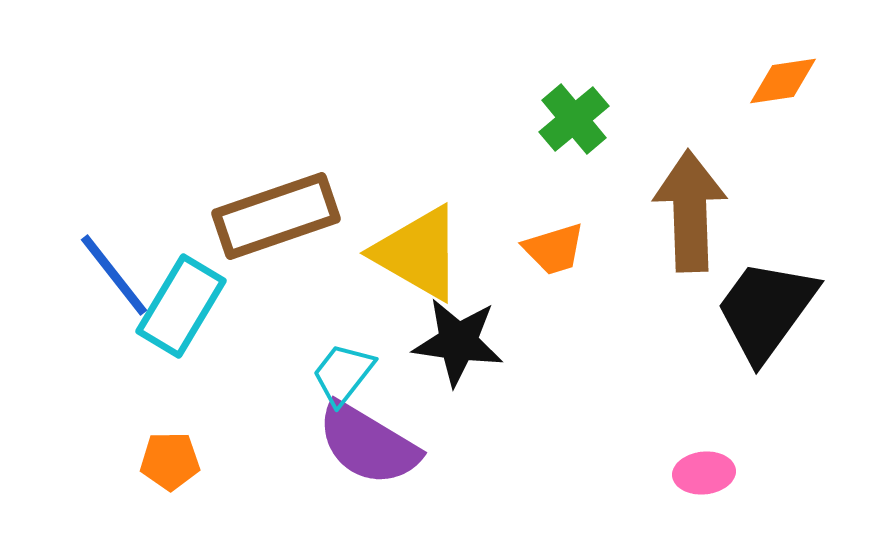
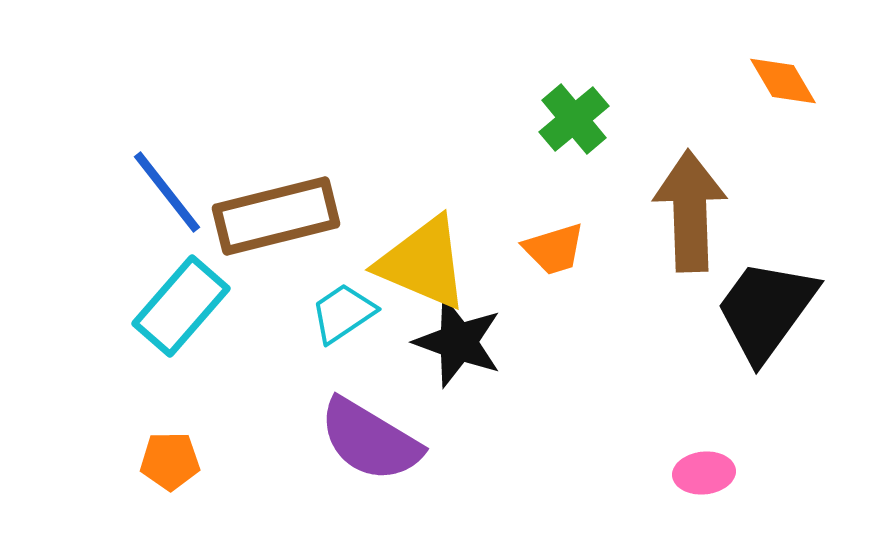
orange diamond: rotated 68 degrees clockwise
brown rectangle: rotated 5 degrees clockwise
yellow triangle: moved 5 px right, 10 px down; rotated 7 degrees counterclockwise
blue line: moved 53 px right, 83 px up
cyan rectangle: rotated 10 degrees clockwise
black star: rotated 12 degrees clockwise
cyan trapezoid: moved 61 px up; rotated 18 degrees clockwise
purple semicircle: moved 2 px right, 4 px up
